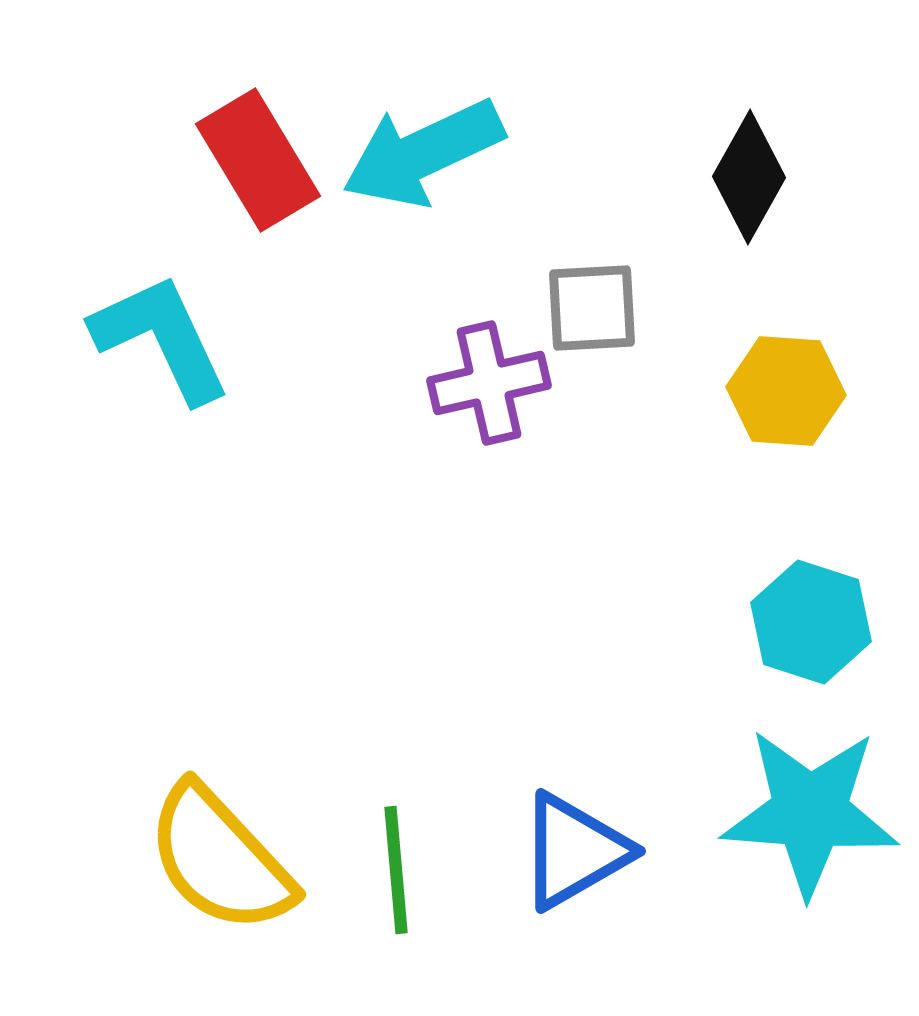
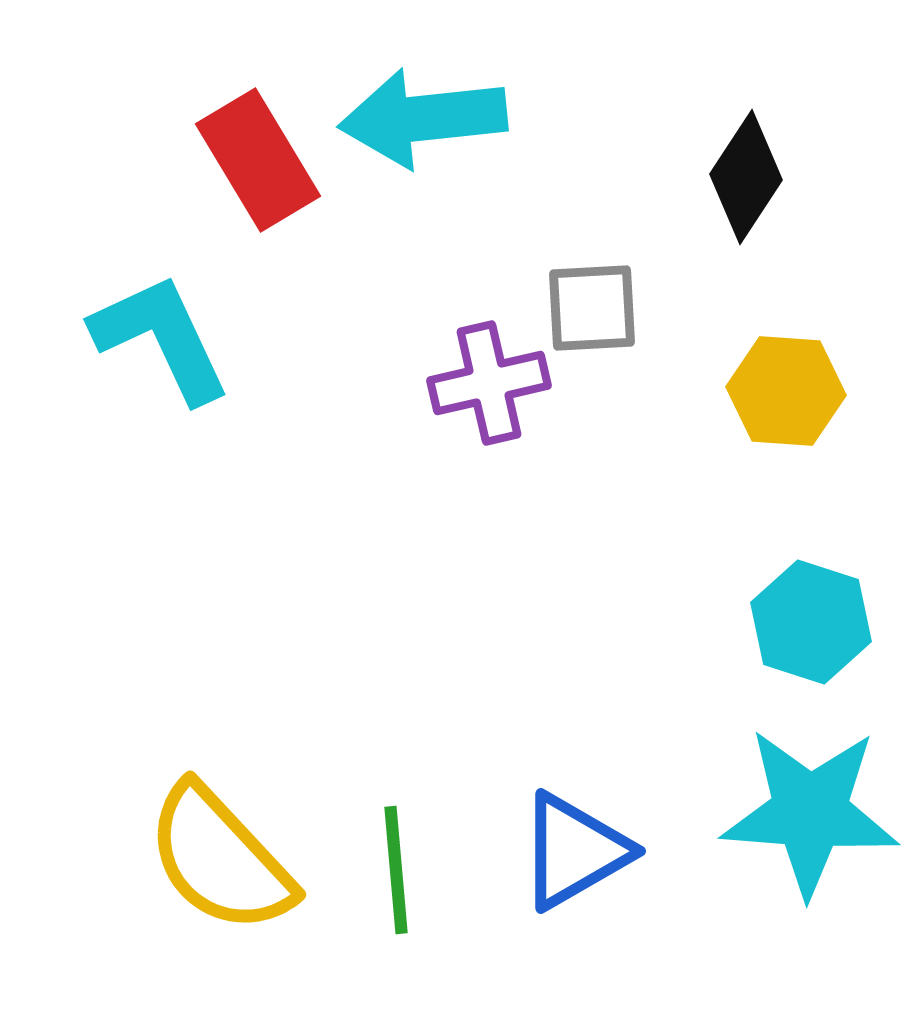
cyan arrow: moved 35 px up; rotated 19 degrees clockwise
black diamond: moved 3 px left; rotated 4 degrees clockwise
